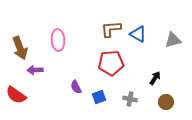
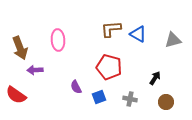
red pentagon: moved 2 px left, 4 px down; rotated 20 degrees clockwise
